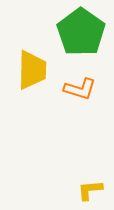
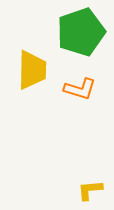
green pentagon: rotated 18 degrees clockwise
